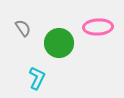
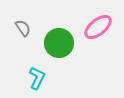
pink ellipse: rotated 36 degrees counterclockwise
